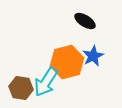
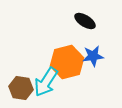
blue star: rotated 20 degrees clockwise
